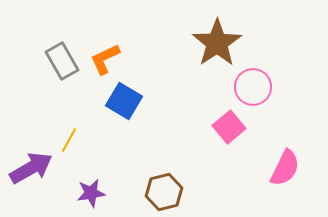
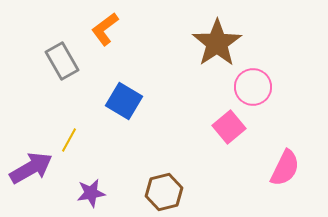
orange L-shape: moved 30 px up; rotated 12 degrees counterclockwise
